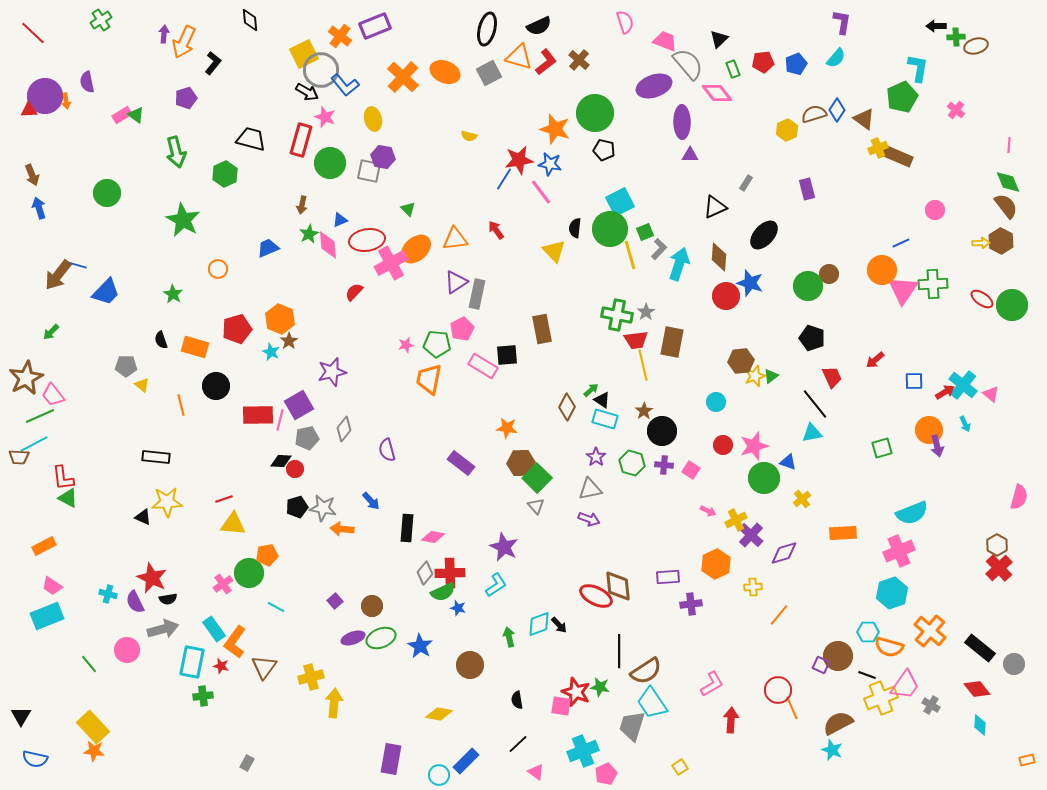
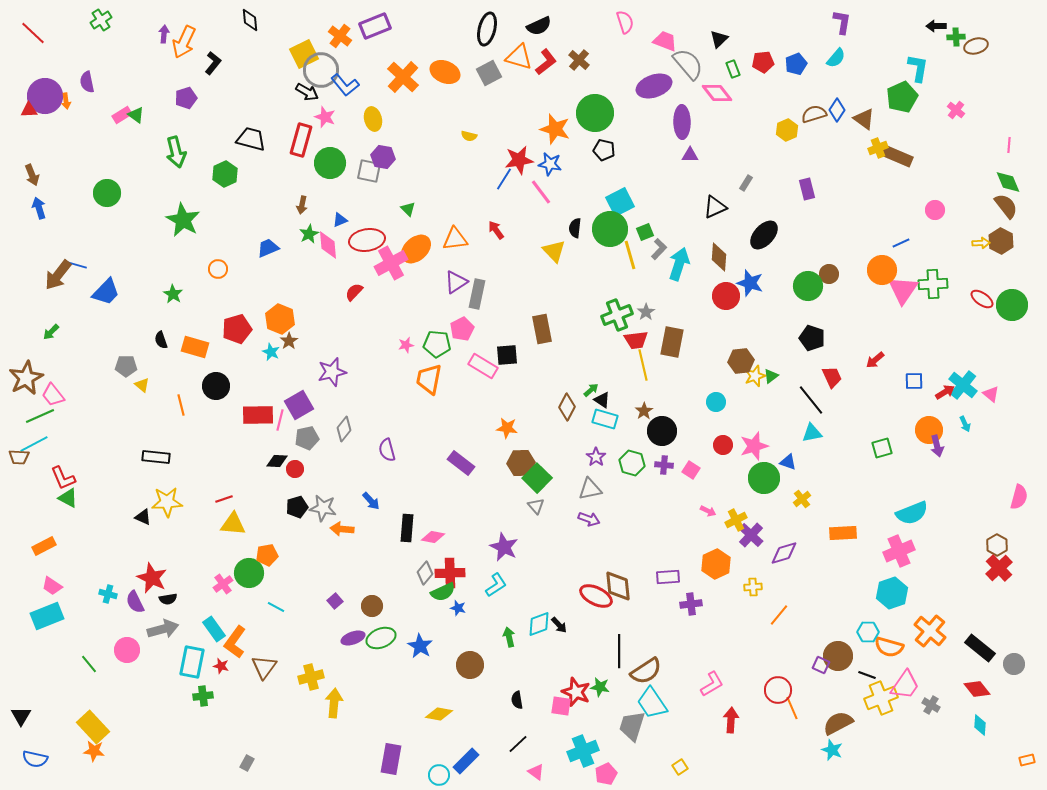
green cross at (617, 315): rotated 32 degrees counterclockwise
black line at (815, 404): moved 4 px left, 4 px up
black diamond at (281, 461): moved 4 px left
red L-shape at (63, 478): rotated 16 degrees counterclockwise
